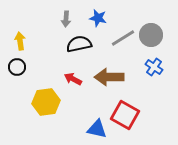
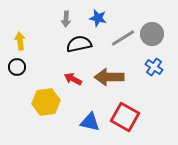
gray circle: moved 1 px right, 1 px up
red square: moved 2 px down
blue triangle: moved 7 px left, 7 px up
